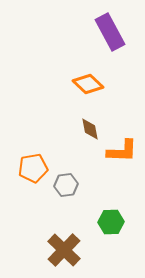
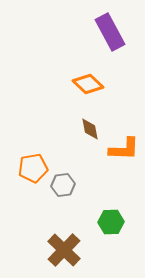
orange L-shape: moved 2 px right, 2 px up
gray hexagon: moved 3 px left
